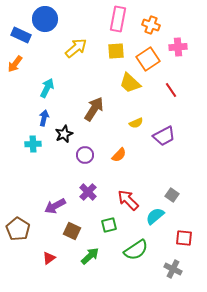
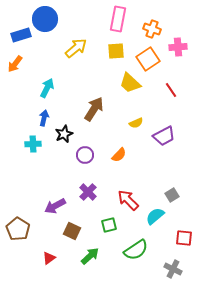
orange cross: moved 1 px right, 4 px down
blue rectangle: rotated 42 degrees counterclockwise
gray square: rotated 24 degrees clockwise
